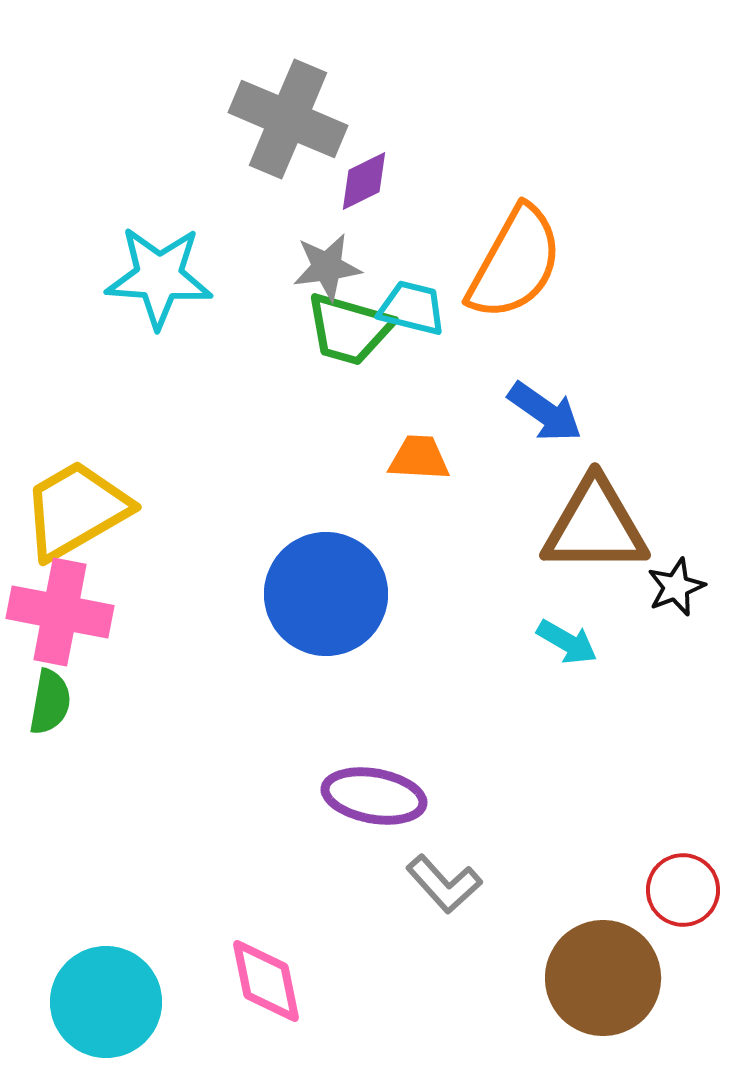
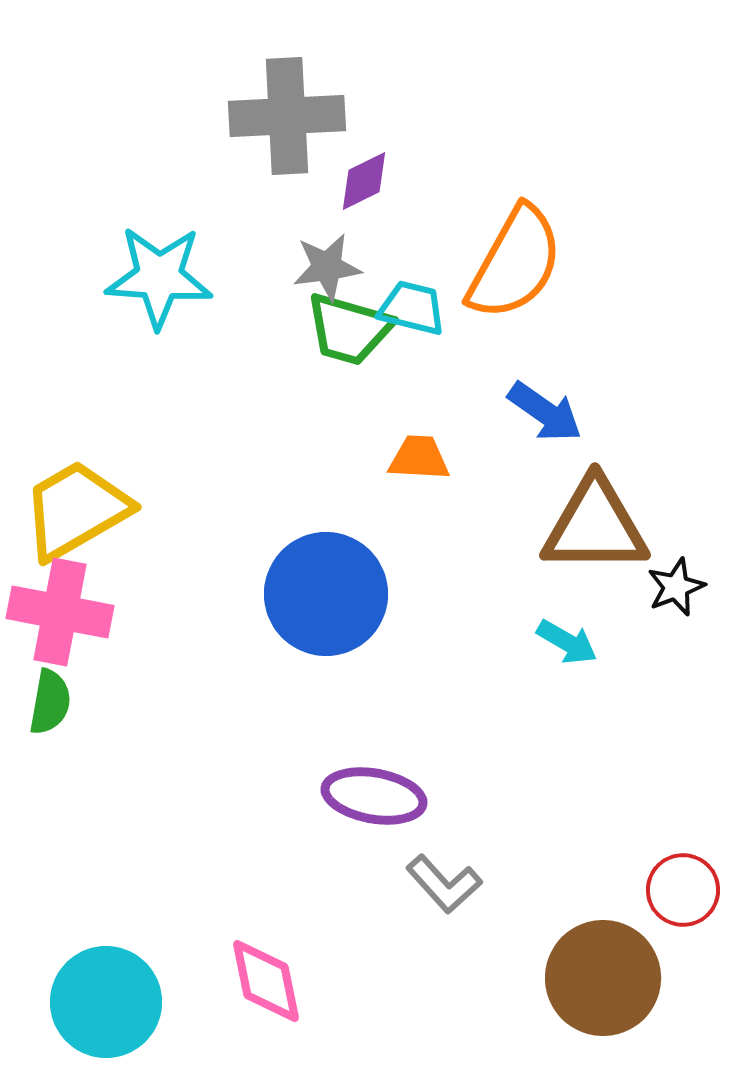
gray cross: moved 1 px left, 3 px up; rotated 26 degrees counterclockwise
